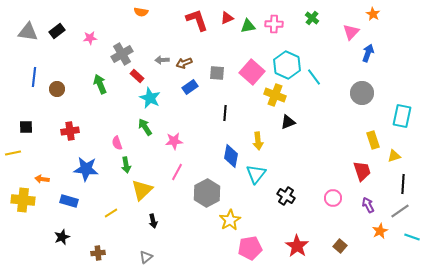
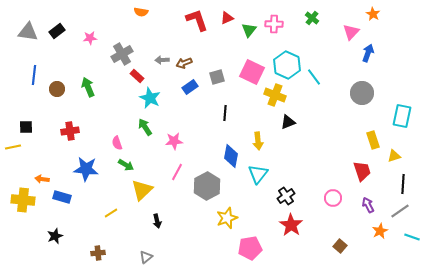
green triangle at (248, 26): moved 1 px right, 4 px down; rotated 42 degrees counterclockwise
pink square at (252, 72): rotated 15 degrees counterclockwise
gray square at (217, 73): moved 4 px down; rotated 21 degrees counterclockwise
blue line at (34, 77): moved 2 px up
green arrow at (100, 84): moved 12 px left, 3 px down
yellow line at (13, 153): moved 6 px up
green arrow at (126, 165): rotated 49 degrees counterclockwise
cyan triangle at (256, 174): moved 2 px right
gray hexagon at (207, 193): moved 7 px up
black cross at (286, 196): rotated 24 degrees clockwise
blue rectangle at (69, 201): moved 7 px left, 4 px up
yellow star at (230, 220): moved 3 px left, 2 px up; rotated 10 degrees clockwise
black arrow at (153, 221): moved 4 px right
black star at (62, 237): moved 7 px left, 1 px up
red star at (297, 246): moved 6 px left, 21 px up
